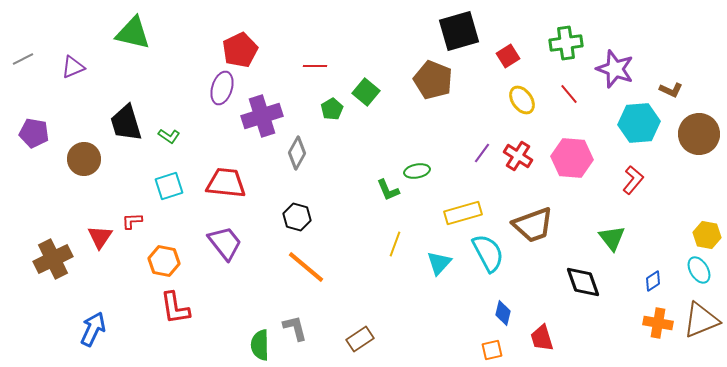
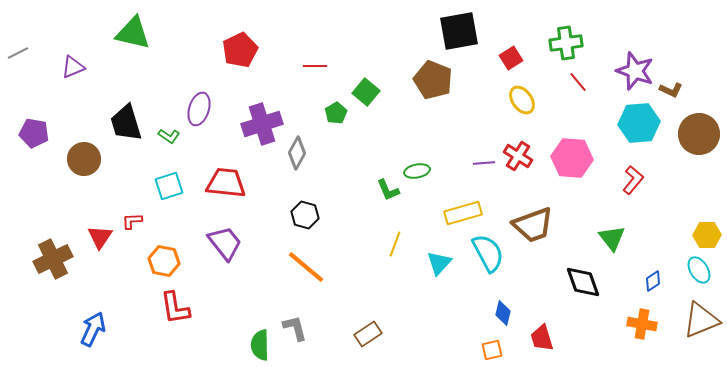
black square at (459, 31): rotated 6 degrees clockwise
red square at (508, 56): moved 3 px right, 2 px down
gray line at (23, 59): moved 5 px left, 6 px up
purple star at (615, 69): moved 20 px right, 2 px down
purple ellipse at (222, 88): moved 23 px left, 21 px down
red line at (569, 94): moved 9 px right, 12 px up
green pentagon at (332, 109): moved 4 px right, 4 px down
purple cross at (262, 116): moved 8 px down
purple line at (482, 153): moved 2 px right, 10 px down; rotated 50 degrees clockwise
black hexagon at (297, 217): moved 8 px right, 2 px up
yellow hexagon at (707, 235): rotated 12 degrees counterclockwise
orange cross at (658, 323): moved 16 px left, 1 px down
brown rectangle at (360, 339): moved 8 px right, 5 px up
